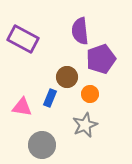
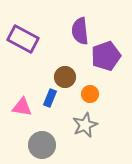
purple pentagon: moved 5 px right, 3 px up
brown circle: moved 2 px left
